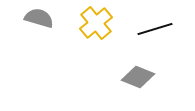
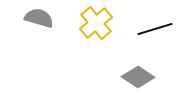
gray diamond: rotated 12 degrees clockwise
